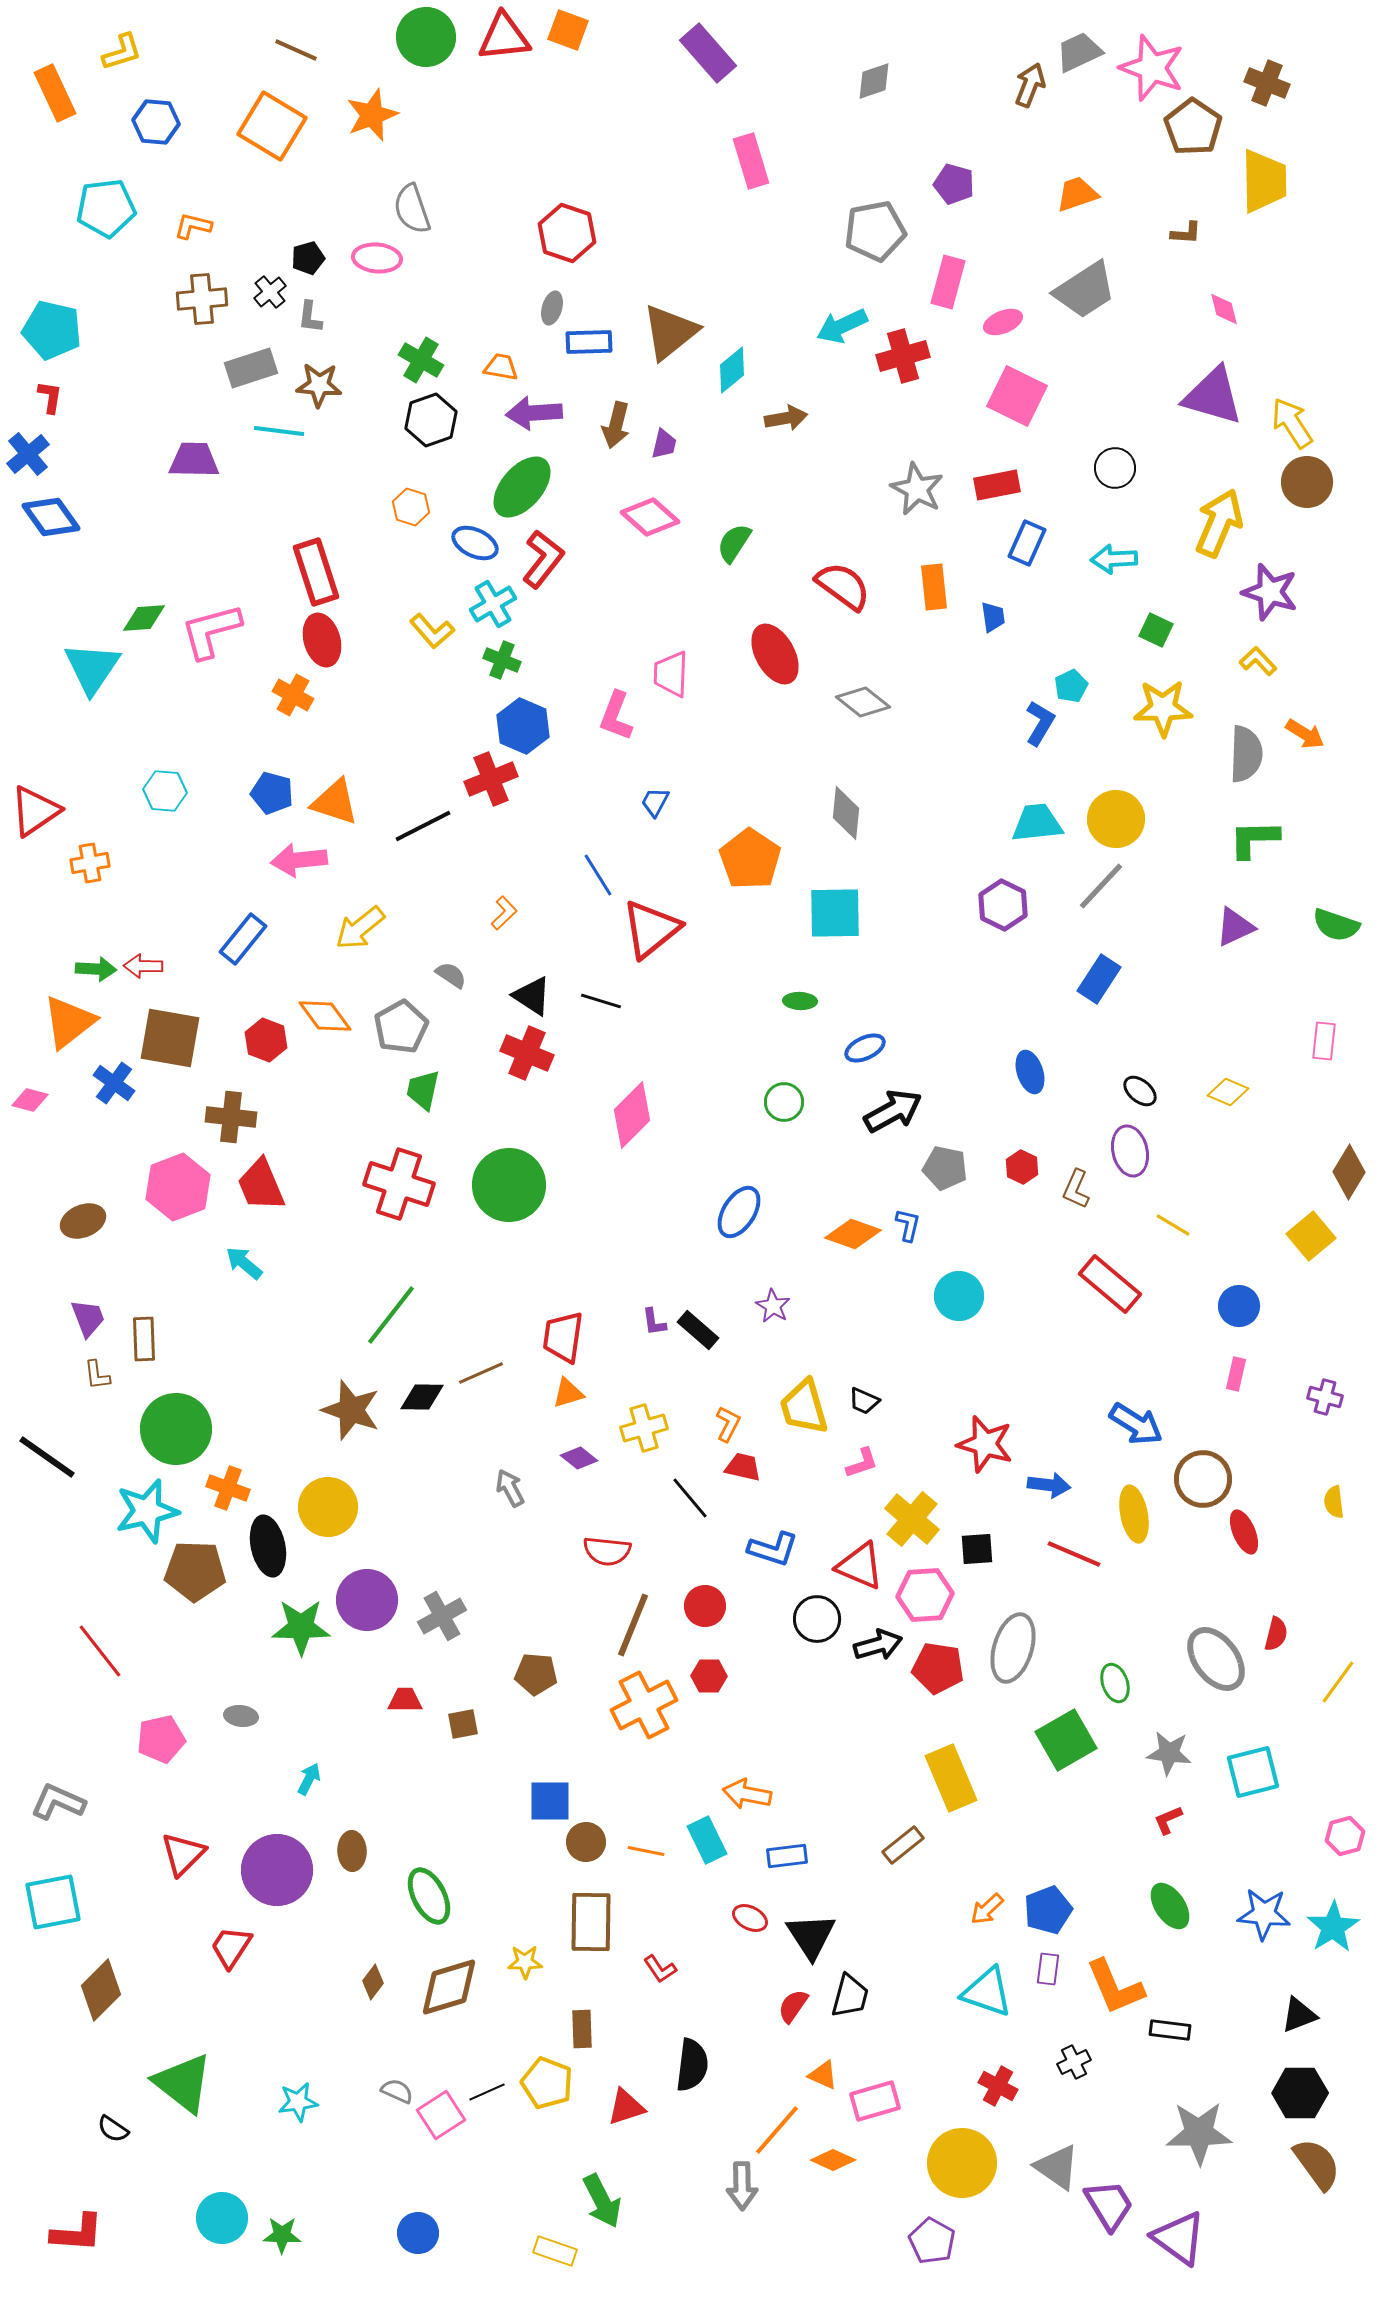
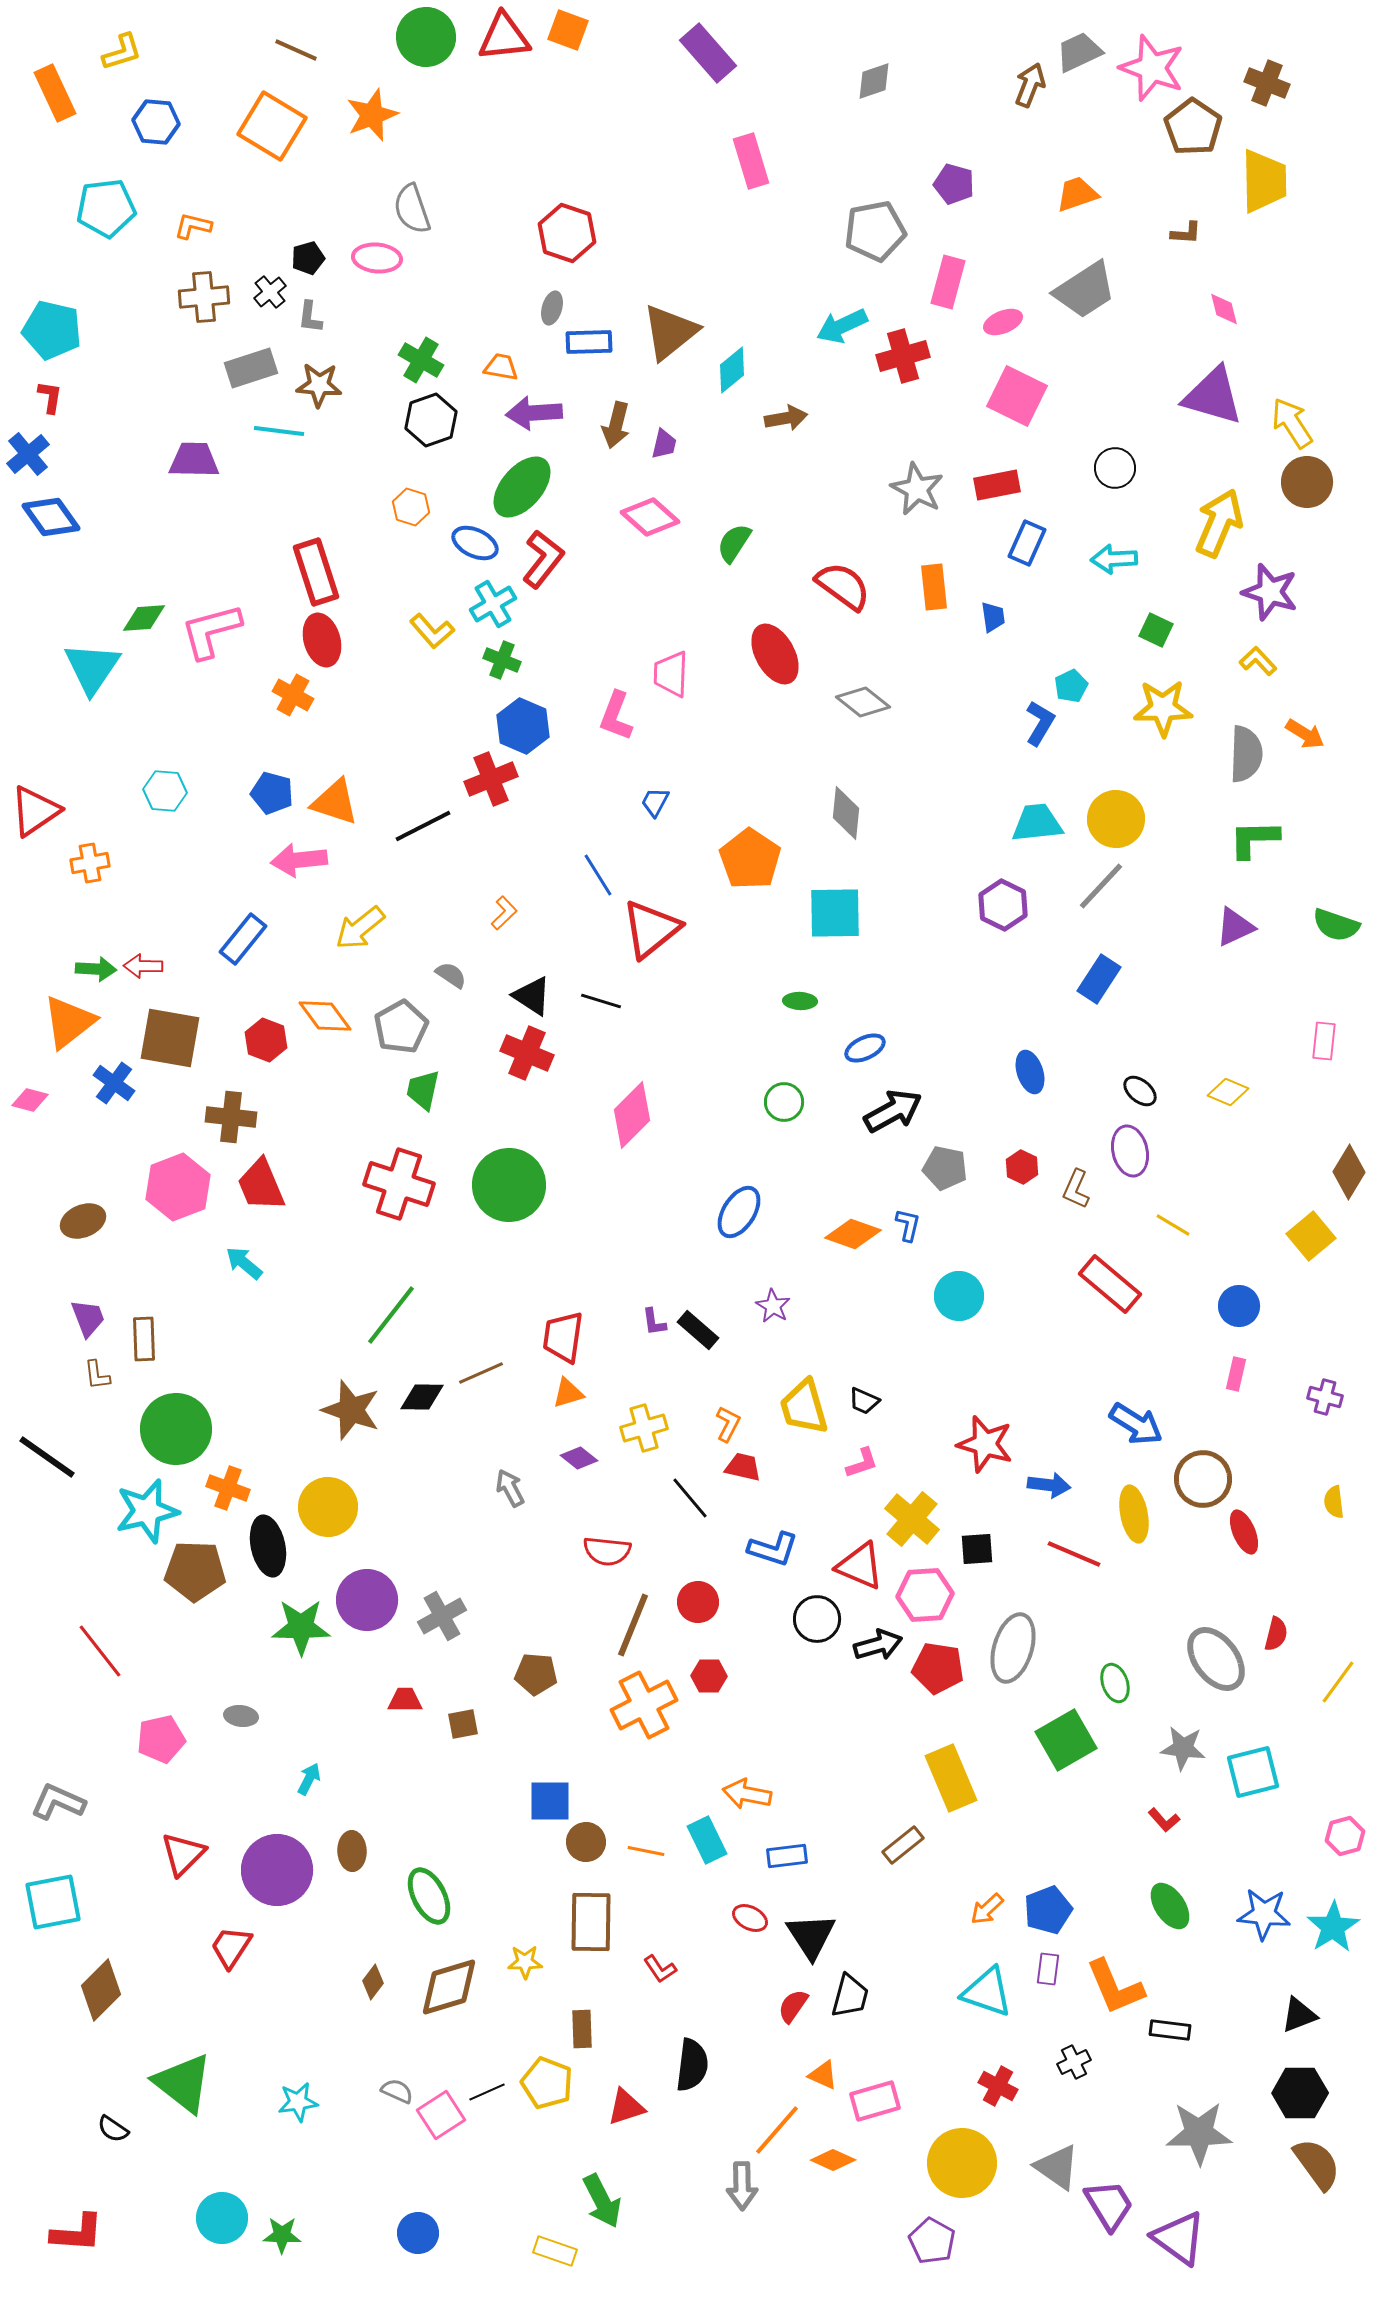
brown cross at (202, 299): moved 2 px right, 2 px up
red circle at (705, 1606): moved 7 px left, 4 px up
gray star at (1169, 1753): moved 14 px right, 5 px up
red L-shape at (1168, 1820): moved 4 px left; rotated 108 degrees counterclockwise
